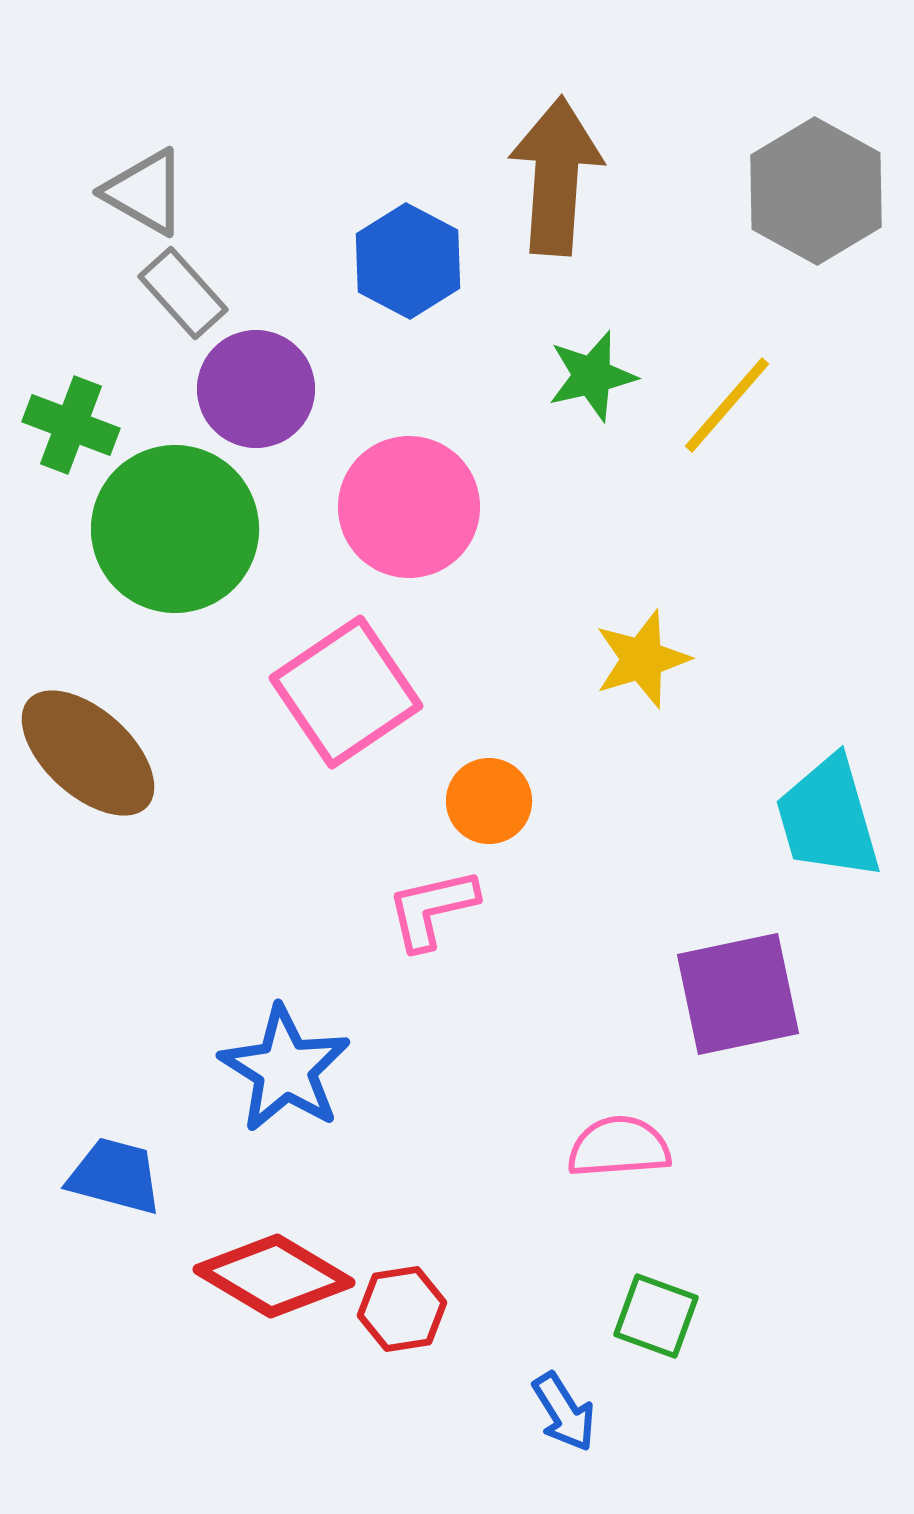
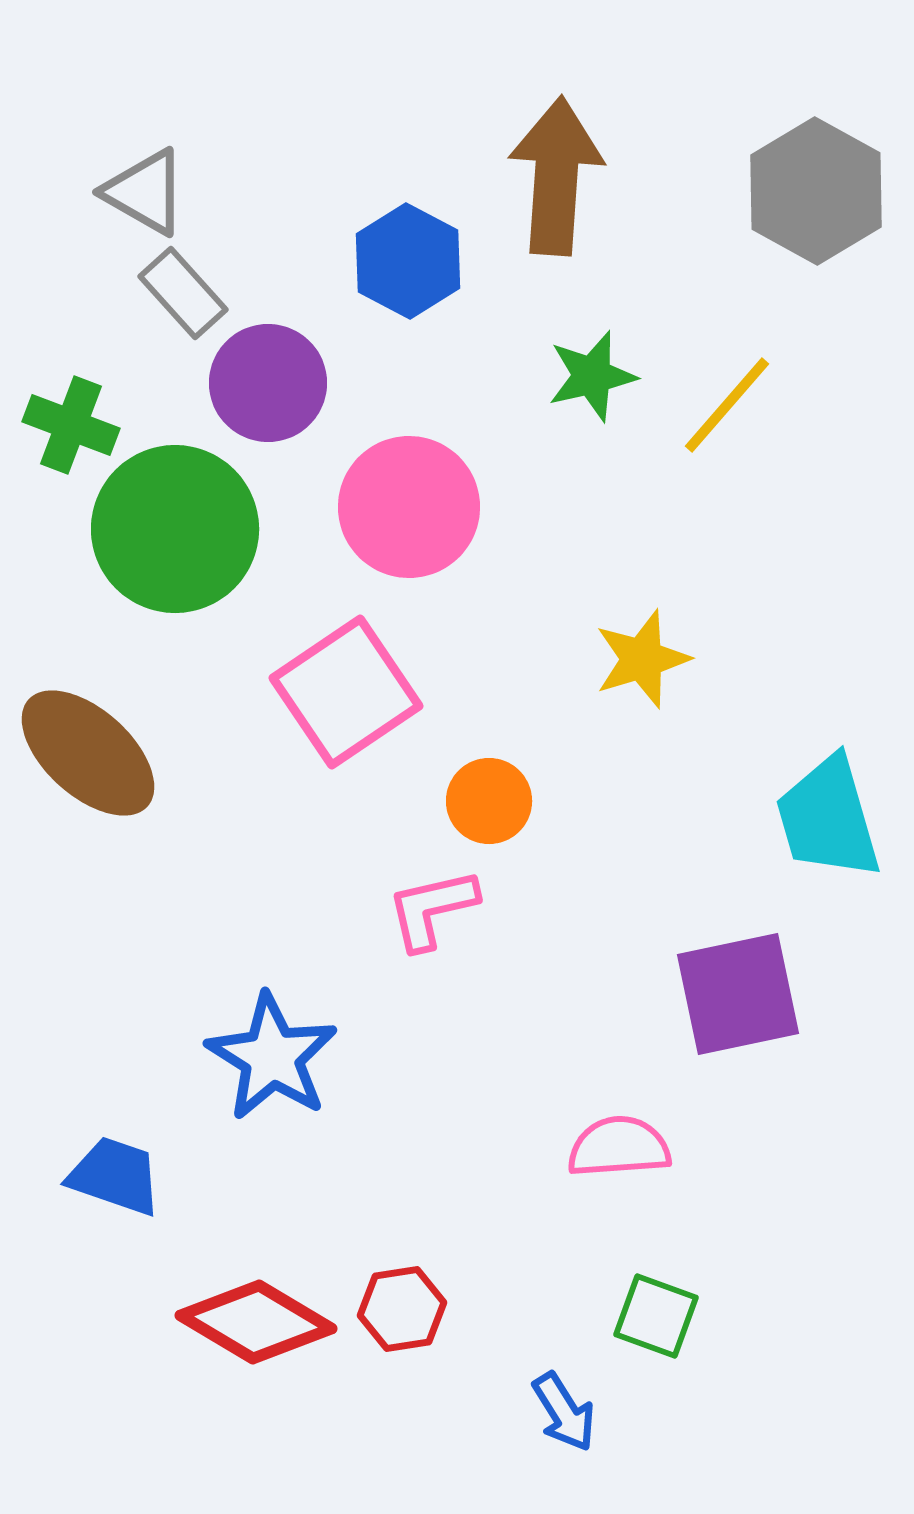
purple circle: moved 12 px right, 6 px up
blue star: moved 13 px left, 12 px up
blue trapezoid: rotated 4 degrees clockwise
red diamond: moved 18 px left, 46 px down
